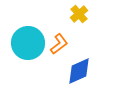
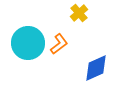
yellow cross: moved 1 px up
blue diamond: moved 17 px right, 3 px up
